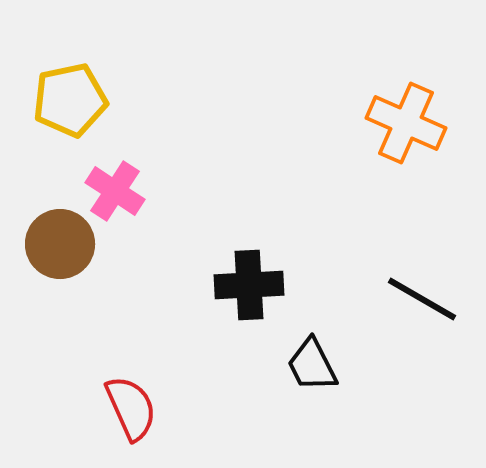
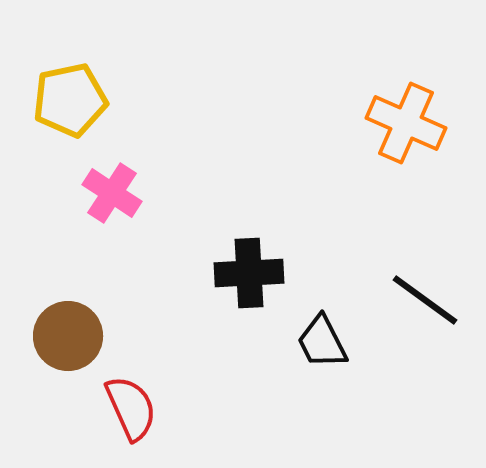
pink cross: moved 3 px left, 2 px down
brown circle: moved 8 px right, 92 px down
black cross: moved 12 px up
black line: moved 3 px right, 1 px down; rotated 6 degrees clockwise
black trapezoid: moved 10 px right, 23 px up
